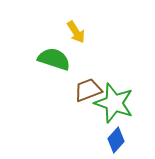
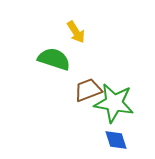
green star: rotated 9 degrees counterclockwise
blue diamond: rotated 60 degrees counterclockwise
